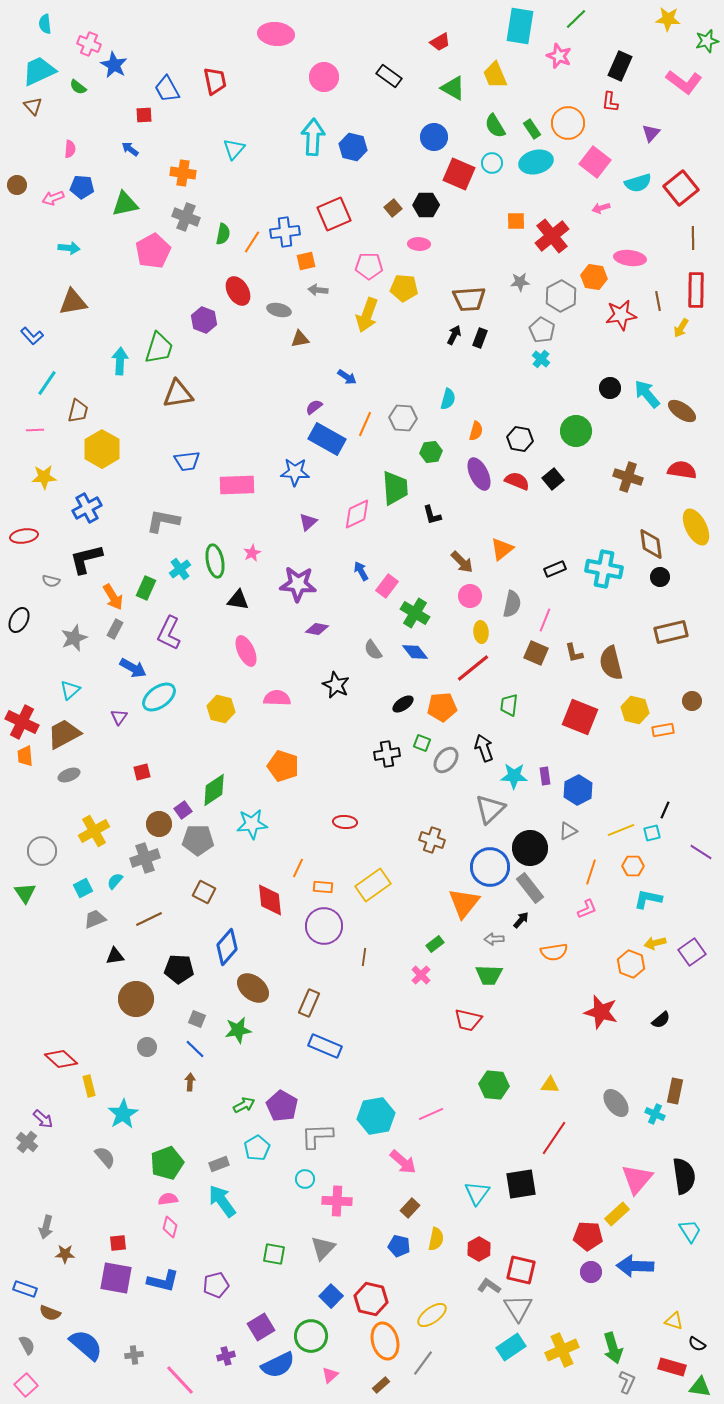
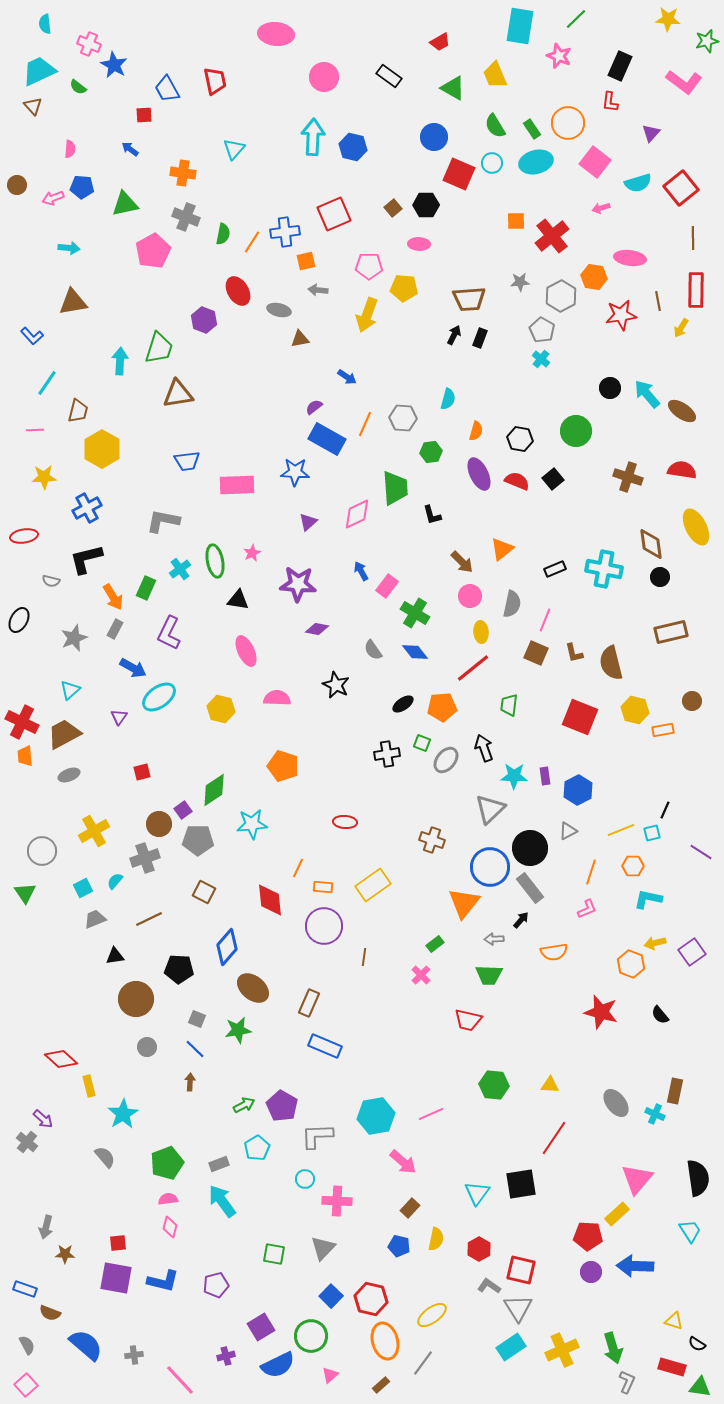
black semicircle at (661, 1020): moved 1 px left, 5 px up; rotated 90 degrees clockwise
black semicircle at (684, 1176): moved 14 px right, 2 px down
